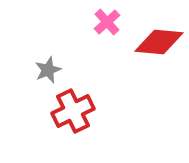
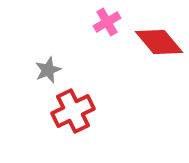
pink cross: rotated 12 degrees clockwise
red diamond: rotated 45 degrees clockwise
